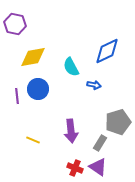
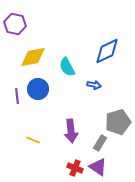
cyan semicircle: moved 4 px left
